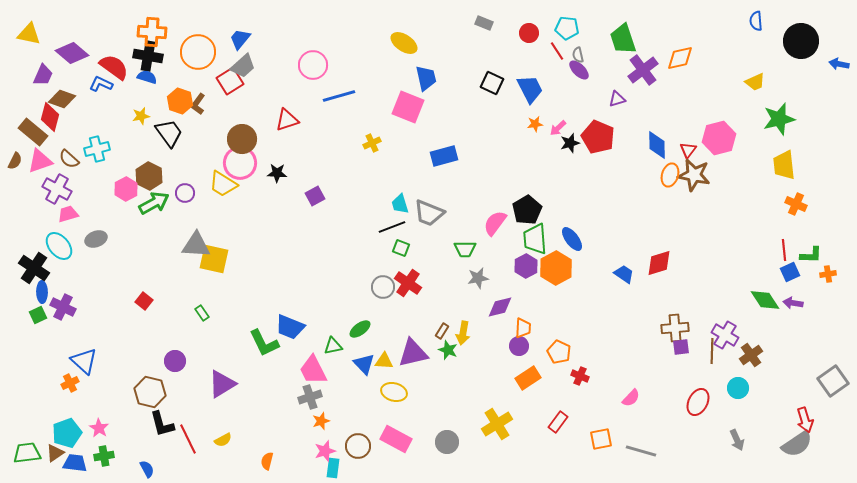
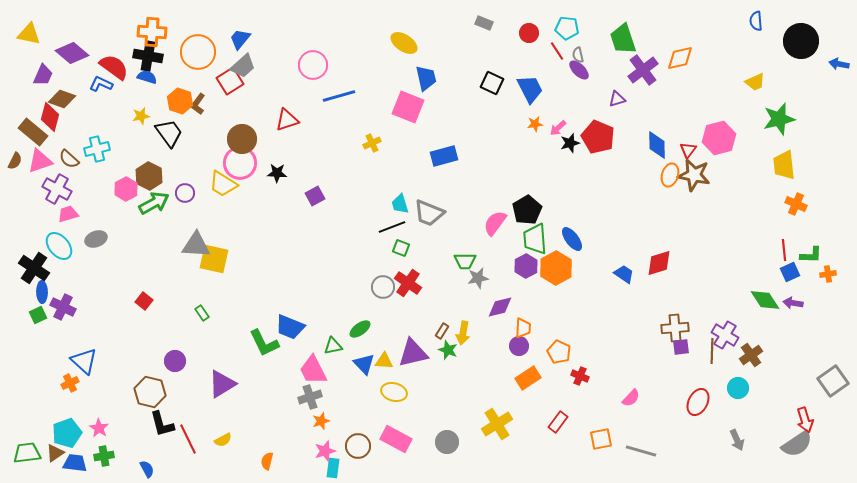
green trapezoid at (465, 249): moved 12 px down
